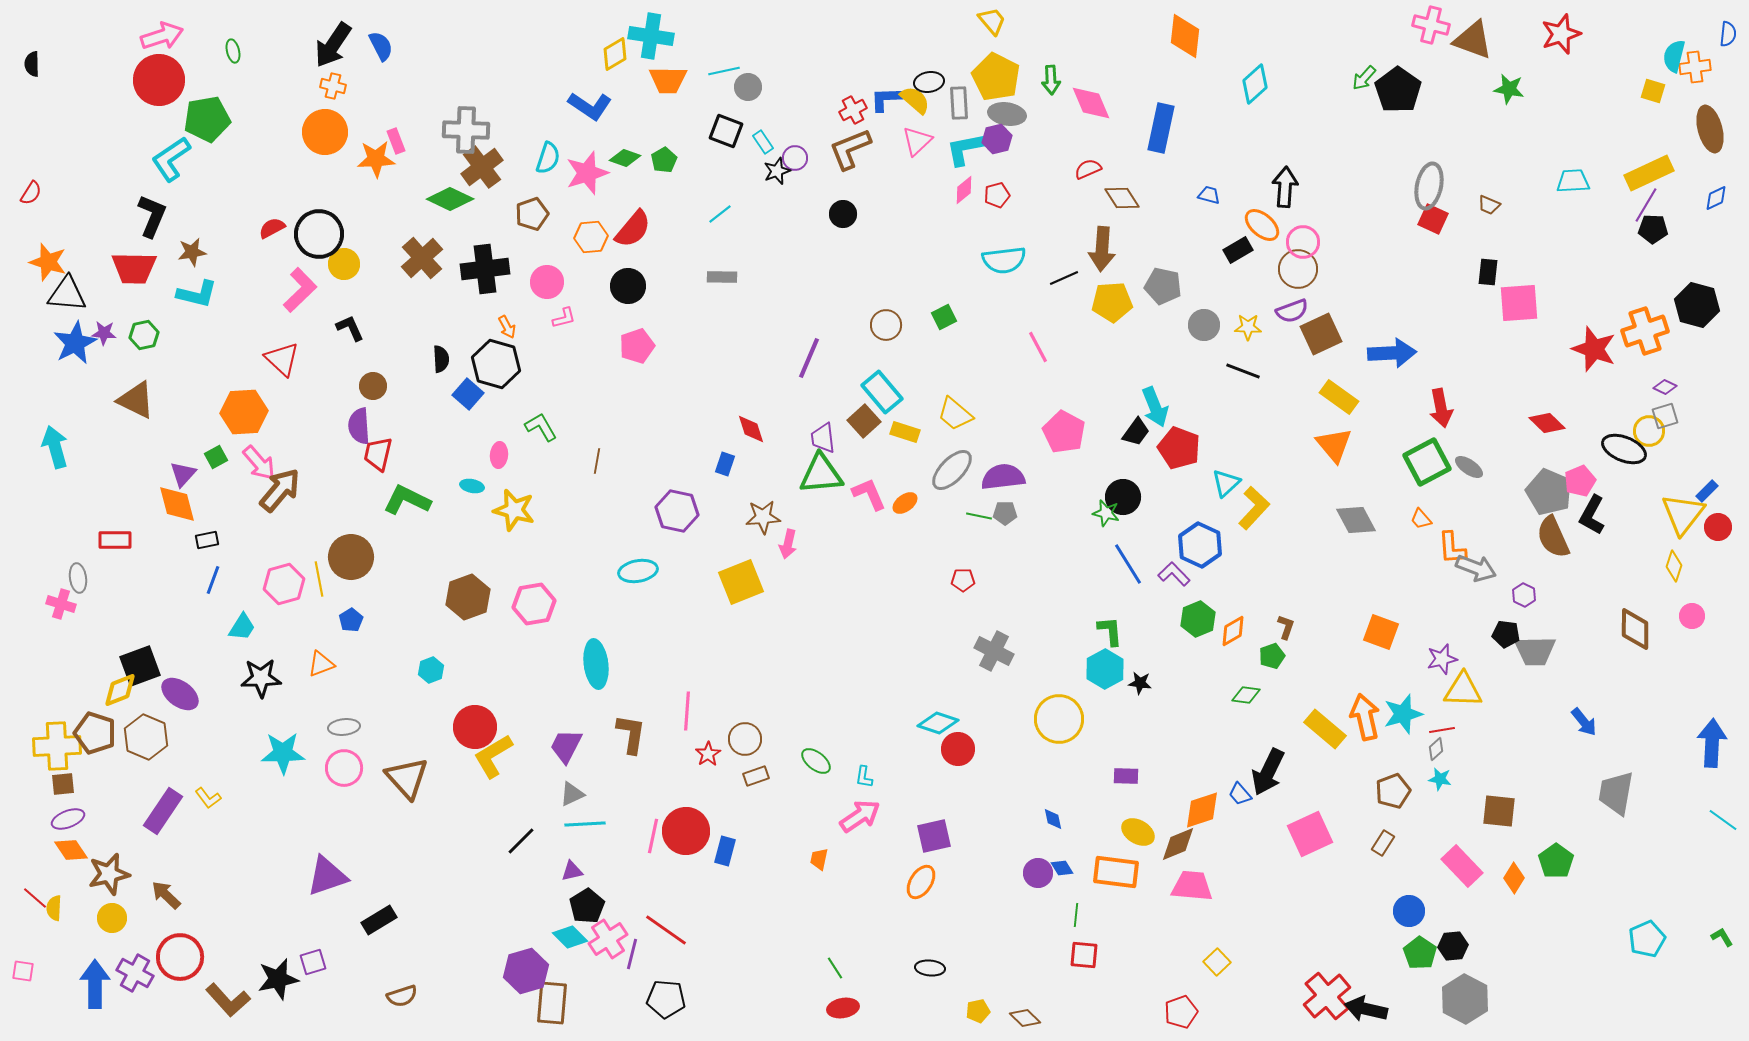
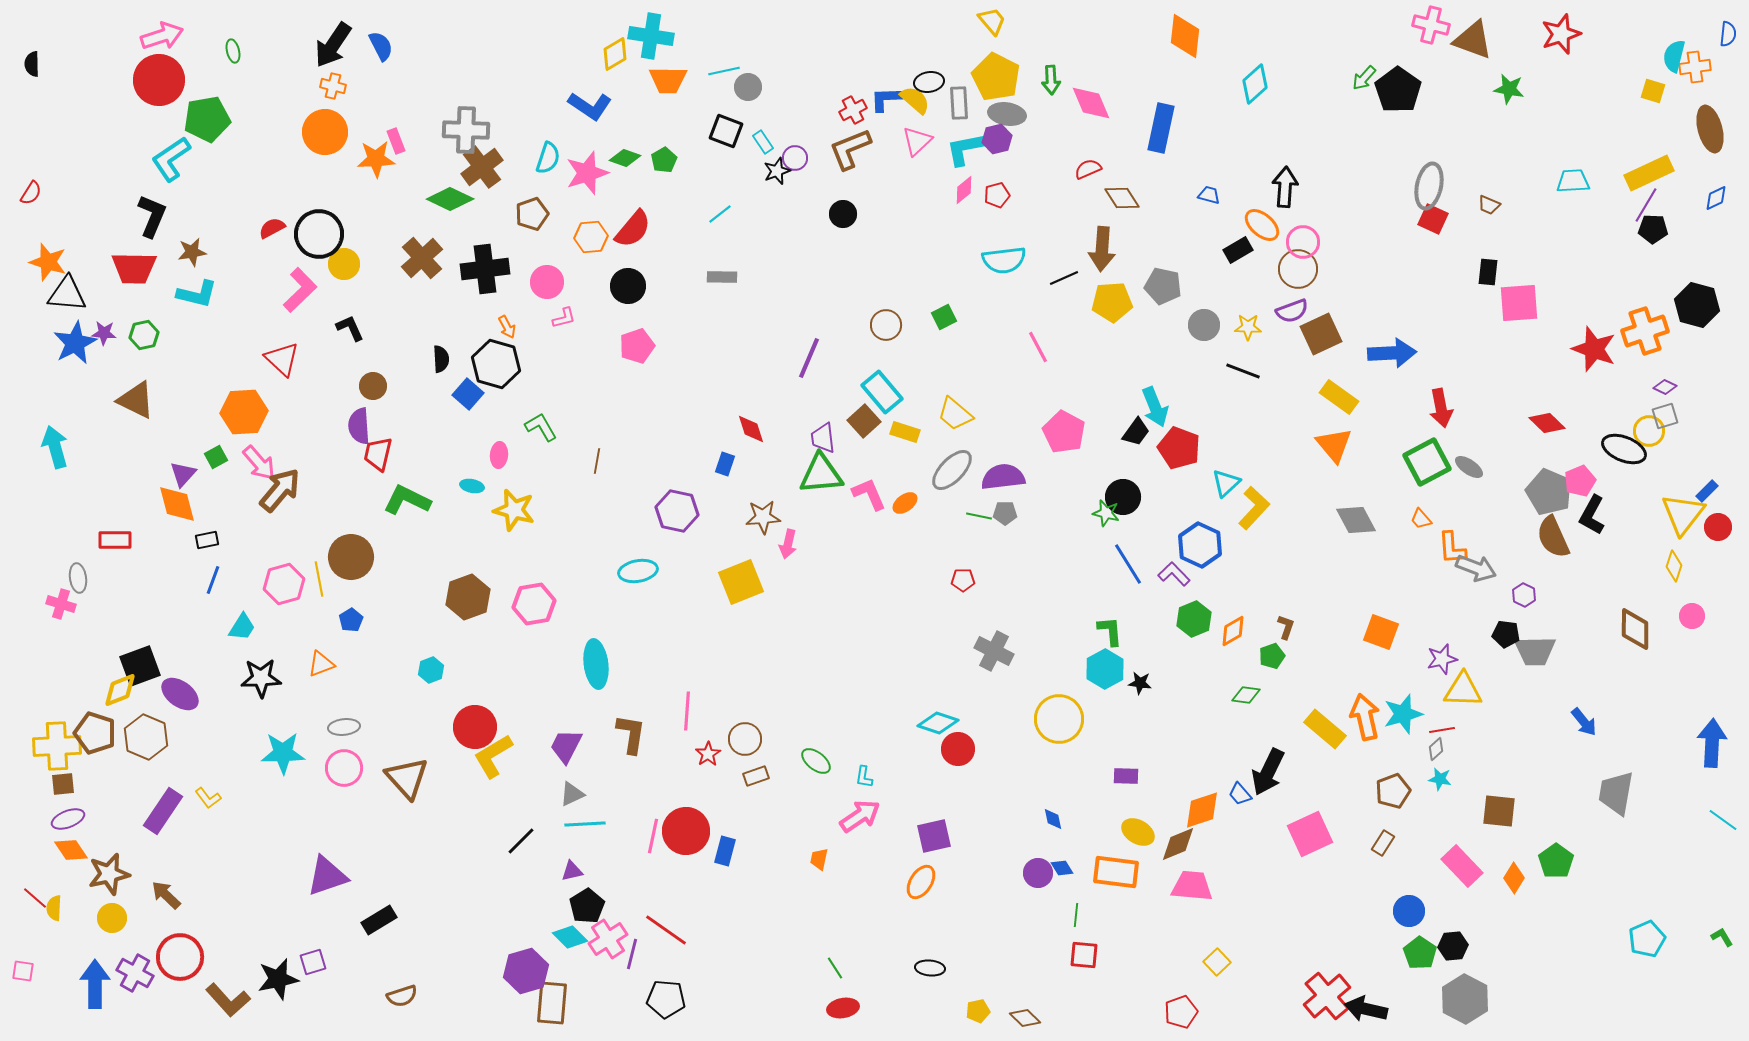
green hexagon at (1198, 619): moved 4 px left
